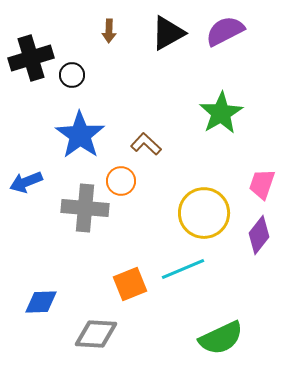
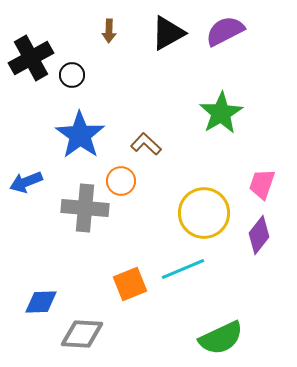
black cross: rotated 12 degrees counterclockwise
gray diamond: moved 14 px left
